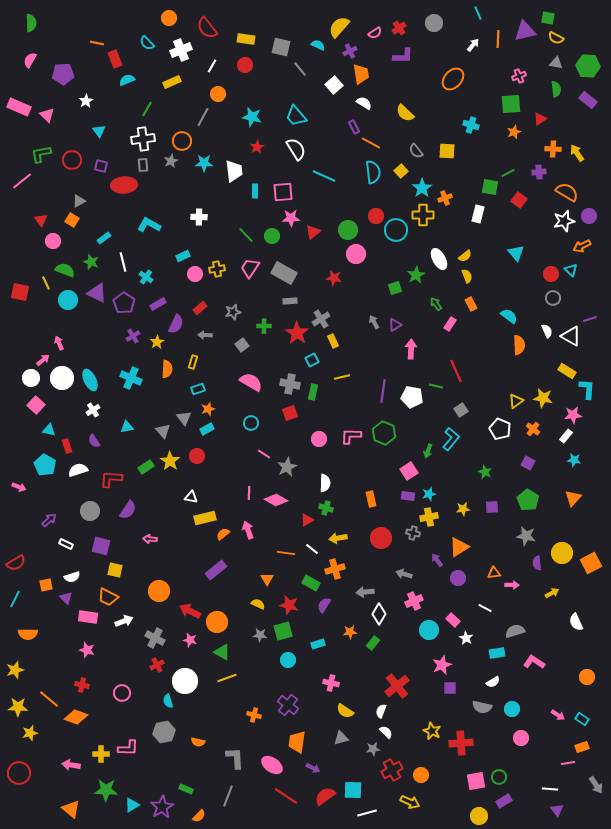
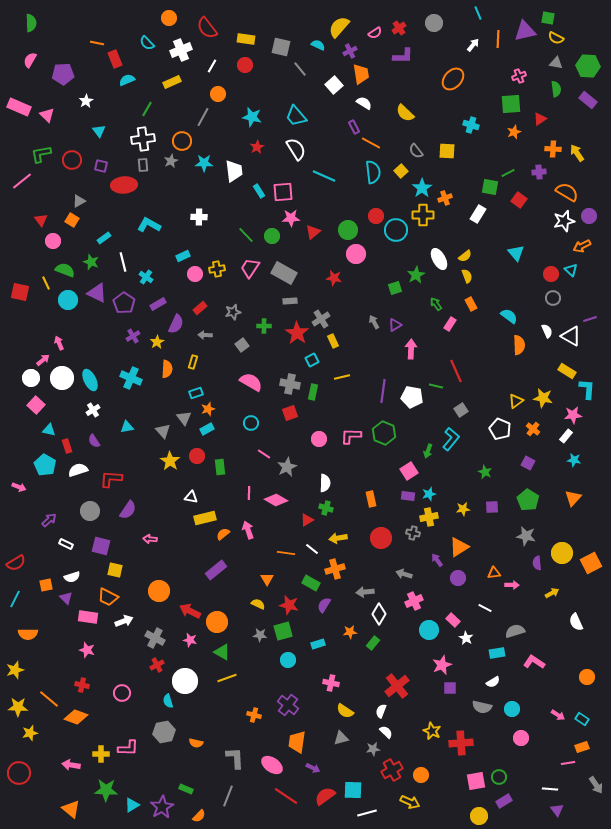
cyan rectangle at (255, 191): moved 4 px right; rotated 32 degrees counterclockwise
white rectangle at (478, 214): rotated 18 degrees clockwise
cyan rectangle at (198, 389): moved 2 px left, 4 px down
green rectangle at (146, 467): moved 74 px right; rotated 63 degrees counterclockwise
orange semicircle at (198, 742): moved 2 px left, 1 px down
